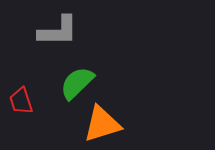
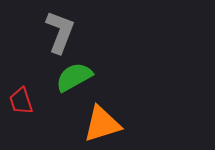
gray L-shape: moved 2 px right, 1 px down; rotated 69 degrees counterclockwise
green semicircle: moved 3 px left, 6 px up; rotated 15 degrees clockwise
